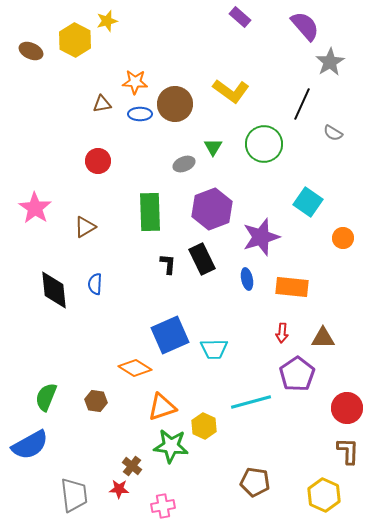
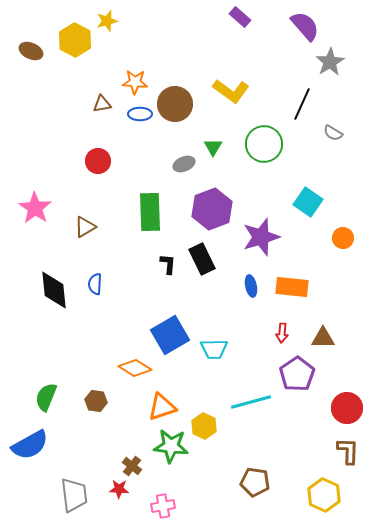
blue ellipse at (247, 279): moved 4 px right, 7 px down
blue square at (170, 335): rotated 6 degrees counterclockwise
